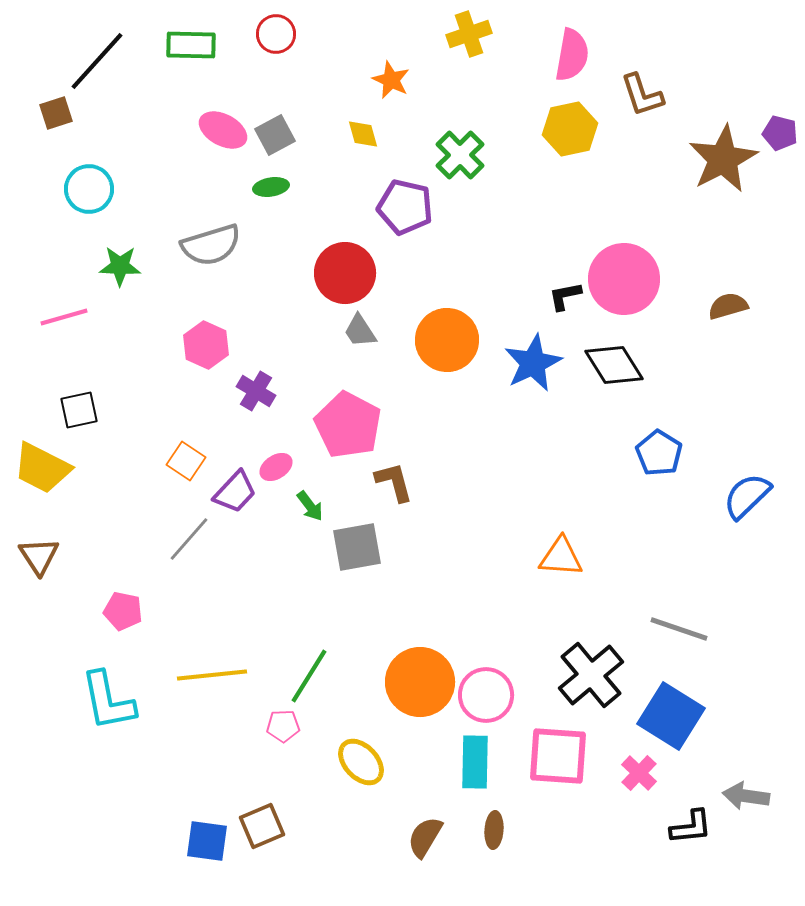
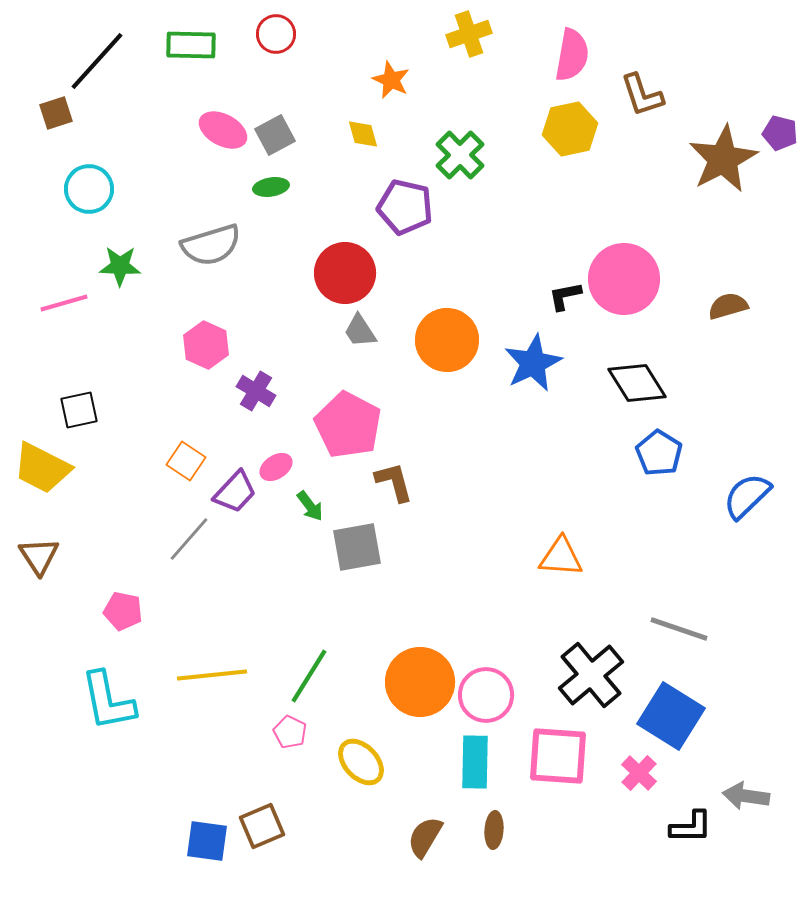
pink line at (64, 317): moved 14 px up
black diamond at (614, 365): moved 23 px right, 18 px down
pink pentagon at (283, 726): moved 7 px right, 6 px down; rotated 28 degrees clockwise
black L-shape at (691, 827): rotated 6 degrees clockwise
